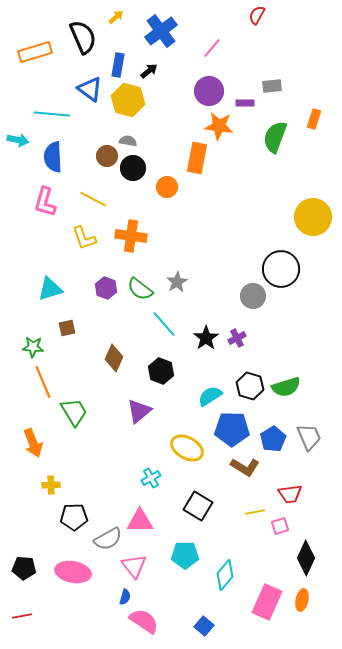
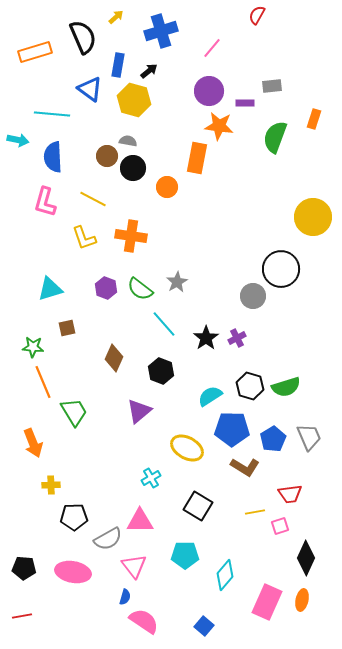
blue cross at (161, 31): rotated 20 degrees clockwise
yellow hexagon at (128, 100): moved 6 px right
